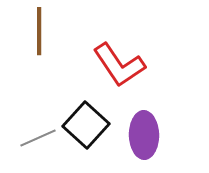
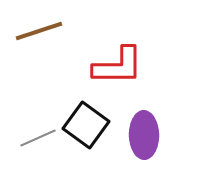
brown line: rotated 72 degrees clockwise
red L-shape: moved 1 px left, 1 px down; rotated 56 degrees counterclockwise
black square: rotated 6 degrees counterclockwise
